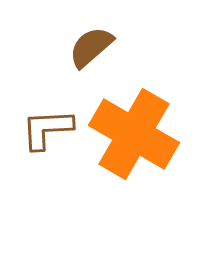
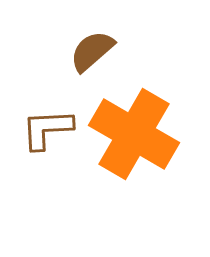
brown semicircle: moved 1 px right, 4 px down
